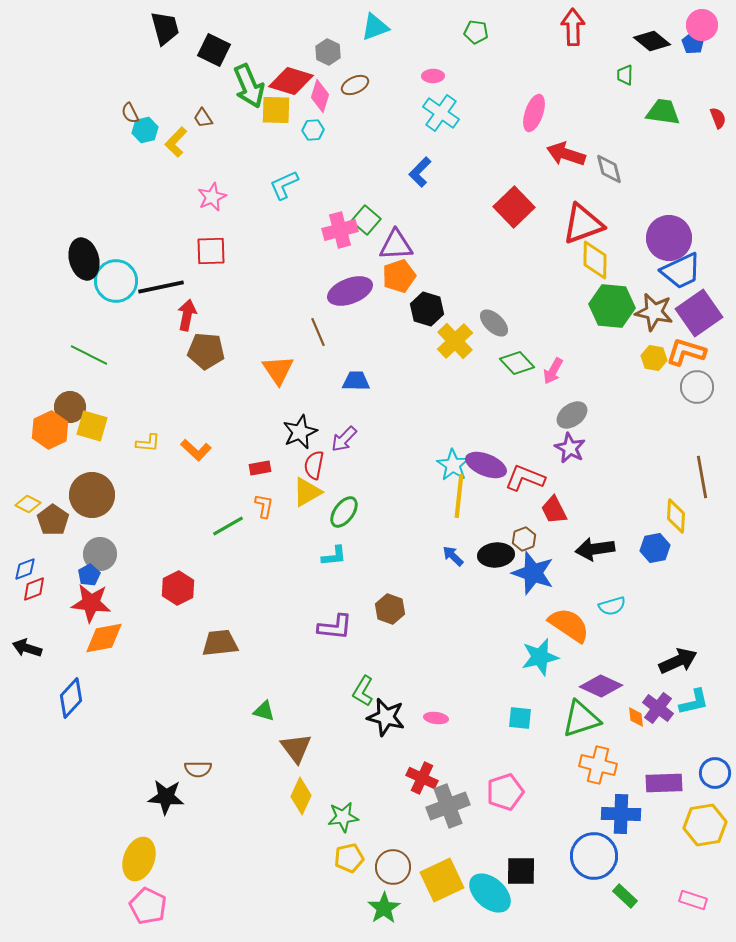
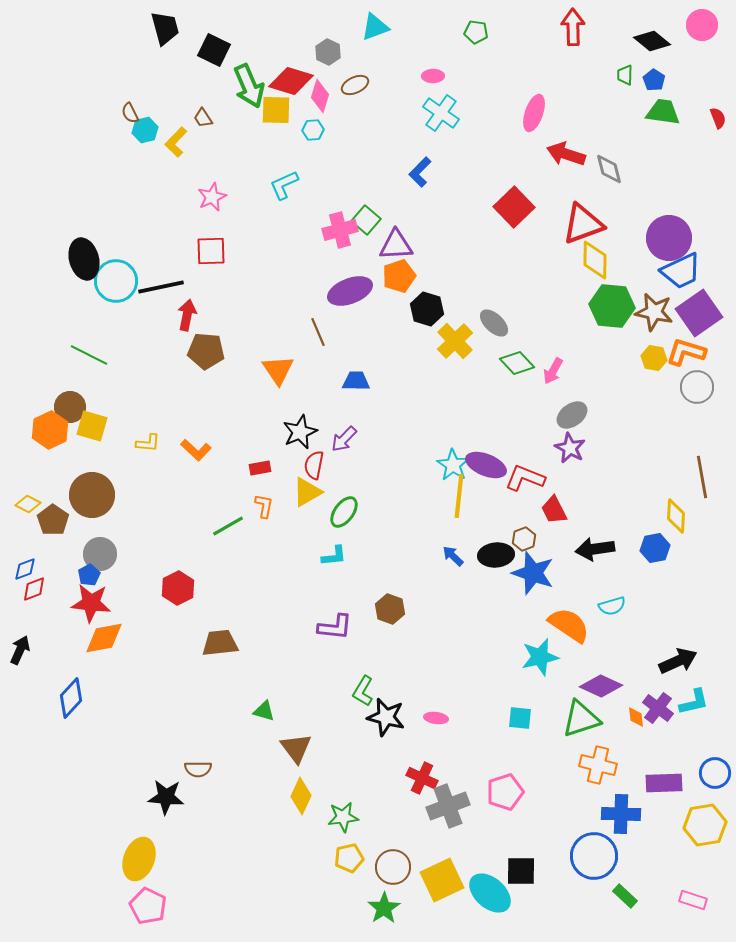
blue pentagon at (693, 43): moved 39 px left, 37 px down
black arrow at (27, 648): moved 7 px left, 2 px down; rotated 96 degrees clockwise
